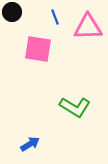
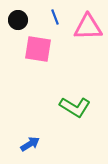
black circle: moved 6 px right, 8 px down
